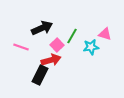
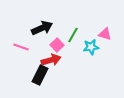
green line: moved 1 px right, 1 px up
